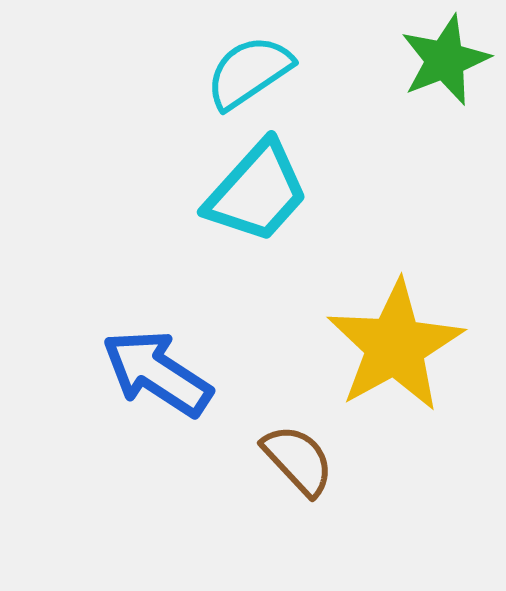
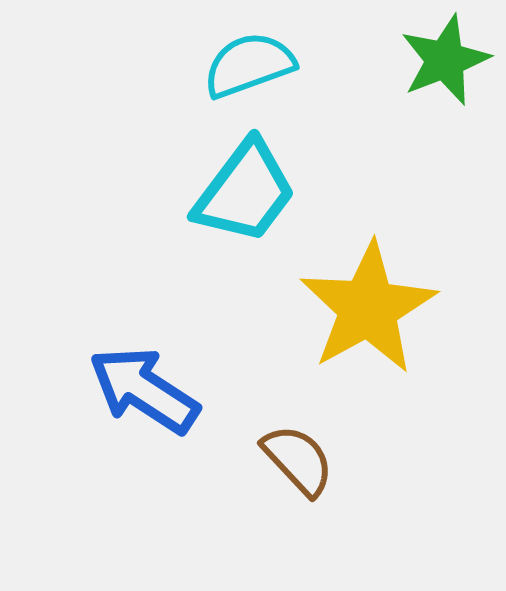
cyan semicircle: moved 7 px up; rotated 14 degrees clockwise
cyan trapezoid: moved 12 px left; rotated 5 degrees counterclockwise
yellow star: moved 27 px left, 38 px up
blue arrow: moved 13 px left, 17 px down
